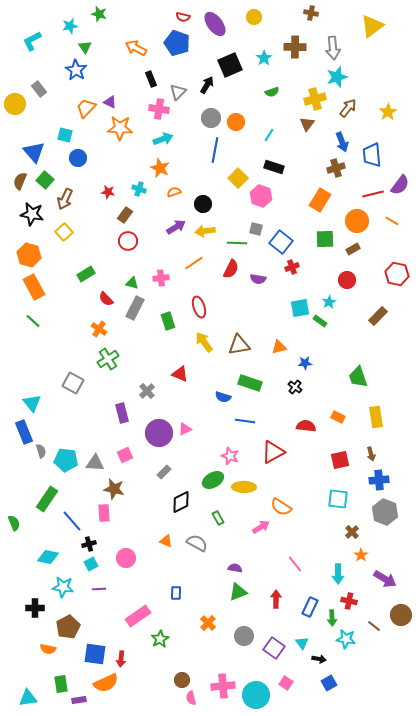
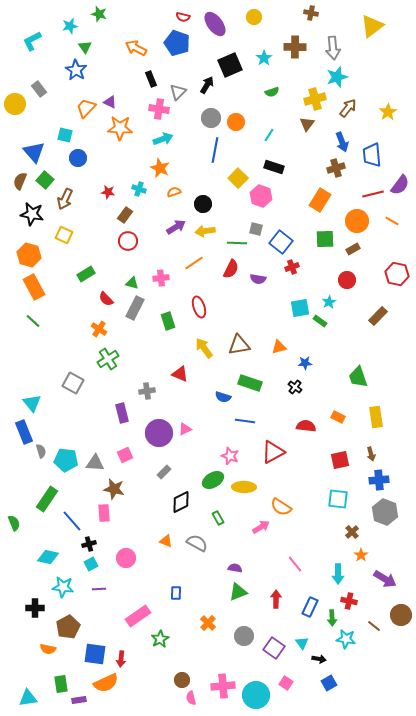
yellow square at (64, 232): moved 3 px down; rotated 24 degrees counterclockwise
yellow arrow at (204, 342): moved 6 px down
gray cross at (147, 391): rotated 35 degrees clockwise
